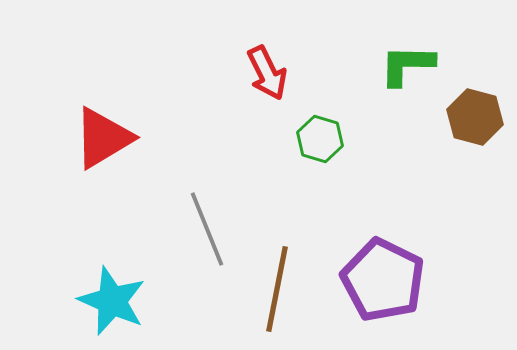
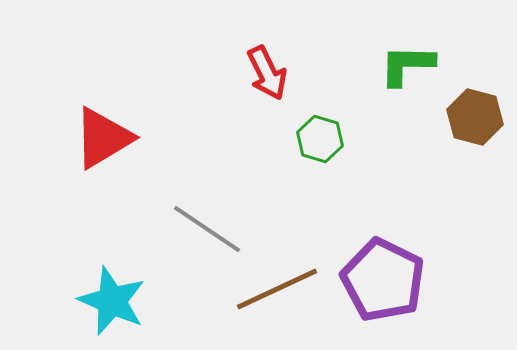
gray line: rotated 34 degrees counterclockwise
brown line: rotated 54 degrees clockwise
